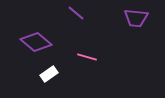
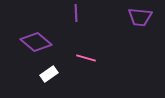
purple line: rotated 48 degrees clockwise
purple trapezoid: moved 4 px right, 1 px up
pink line: moved 1 px left, 1 px down
